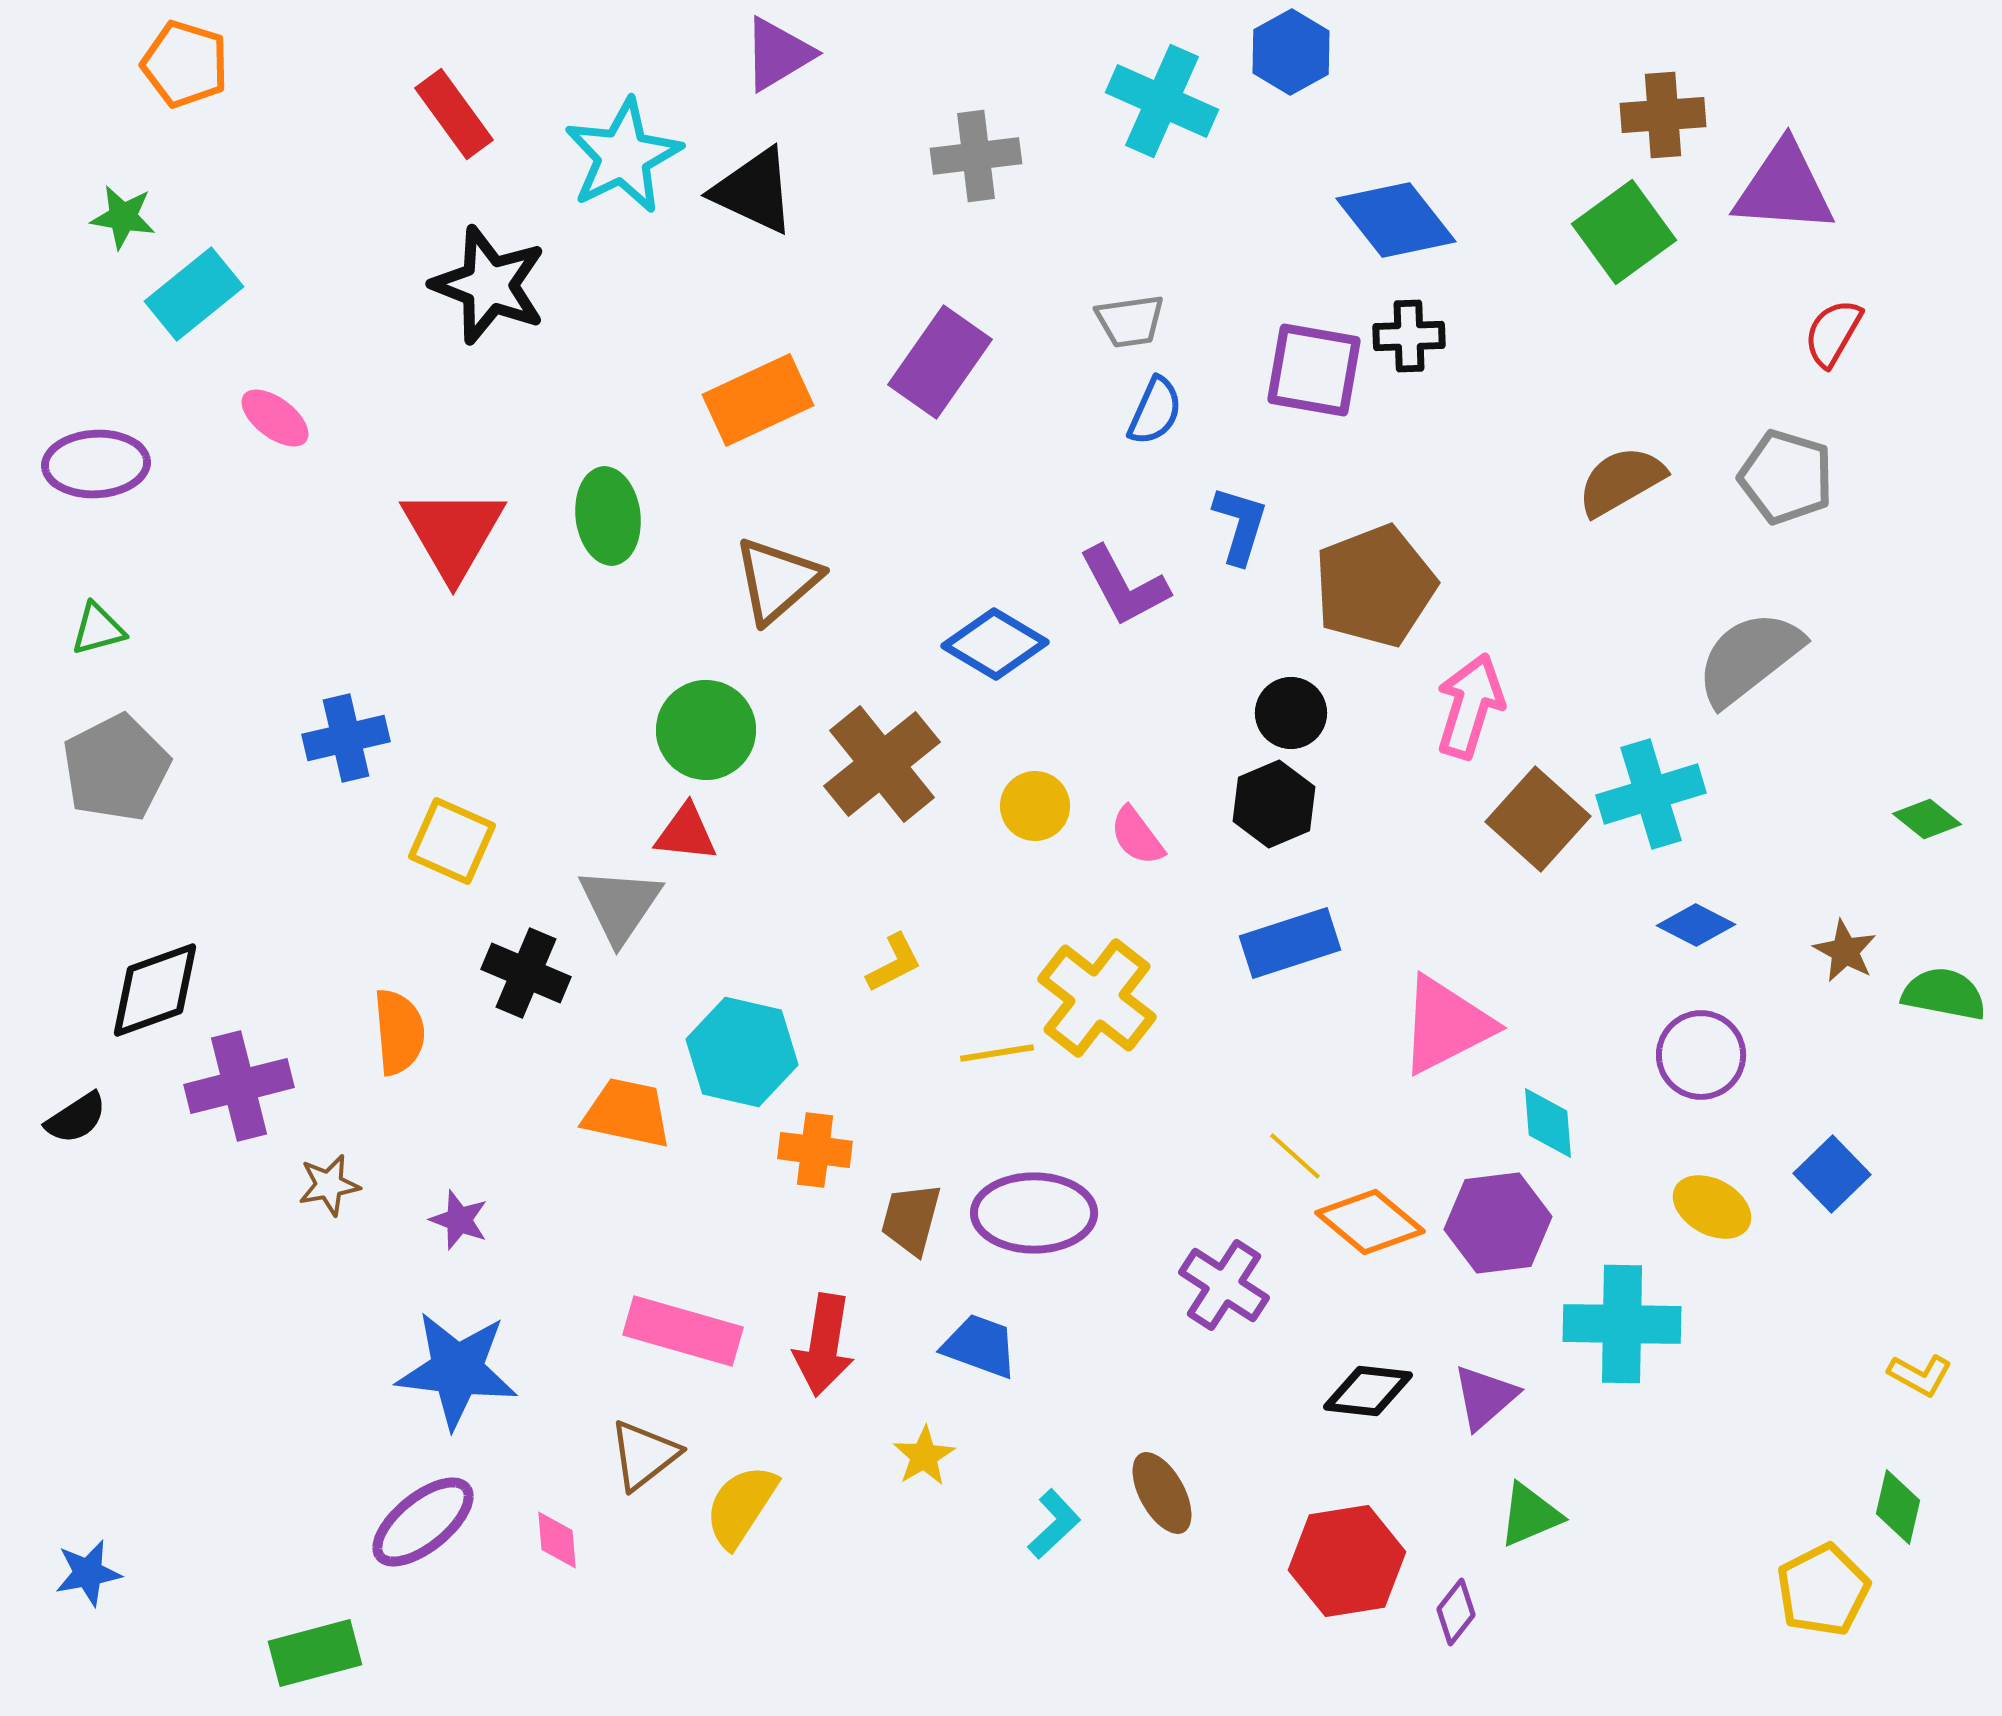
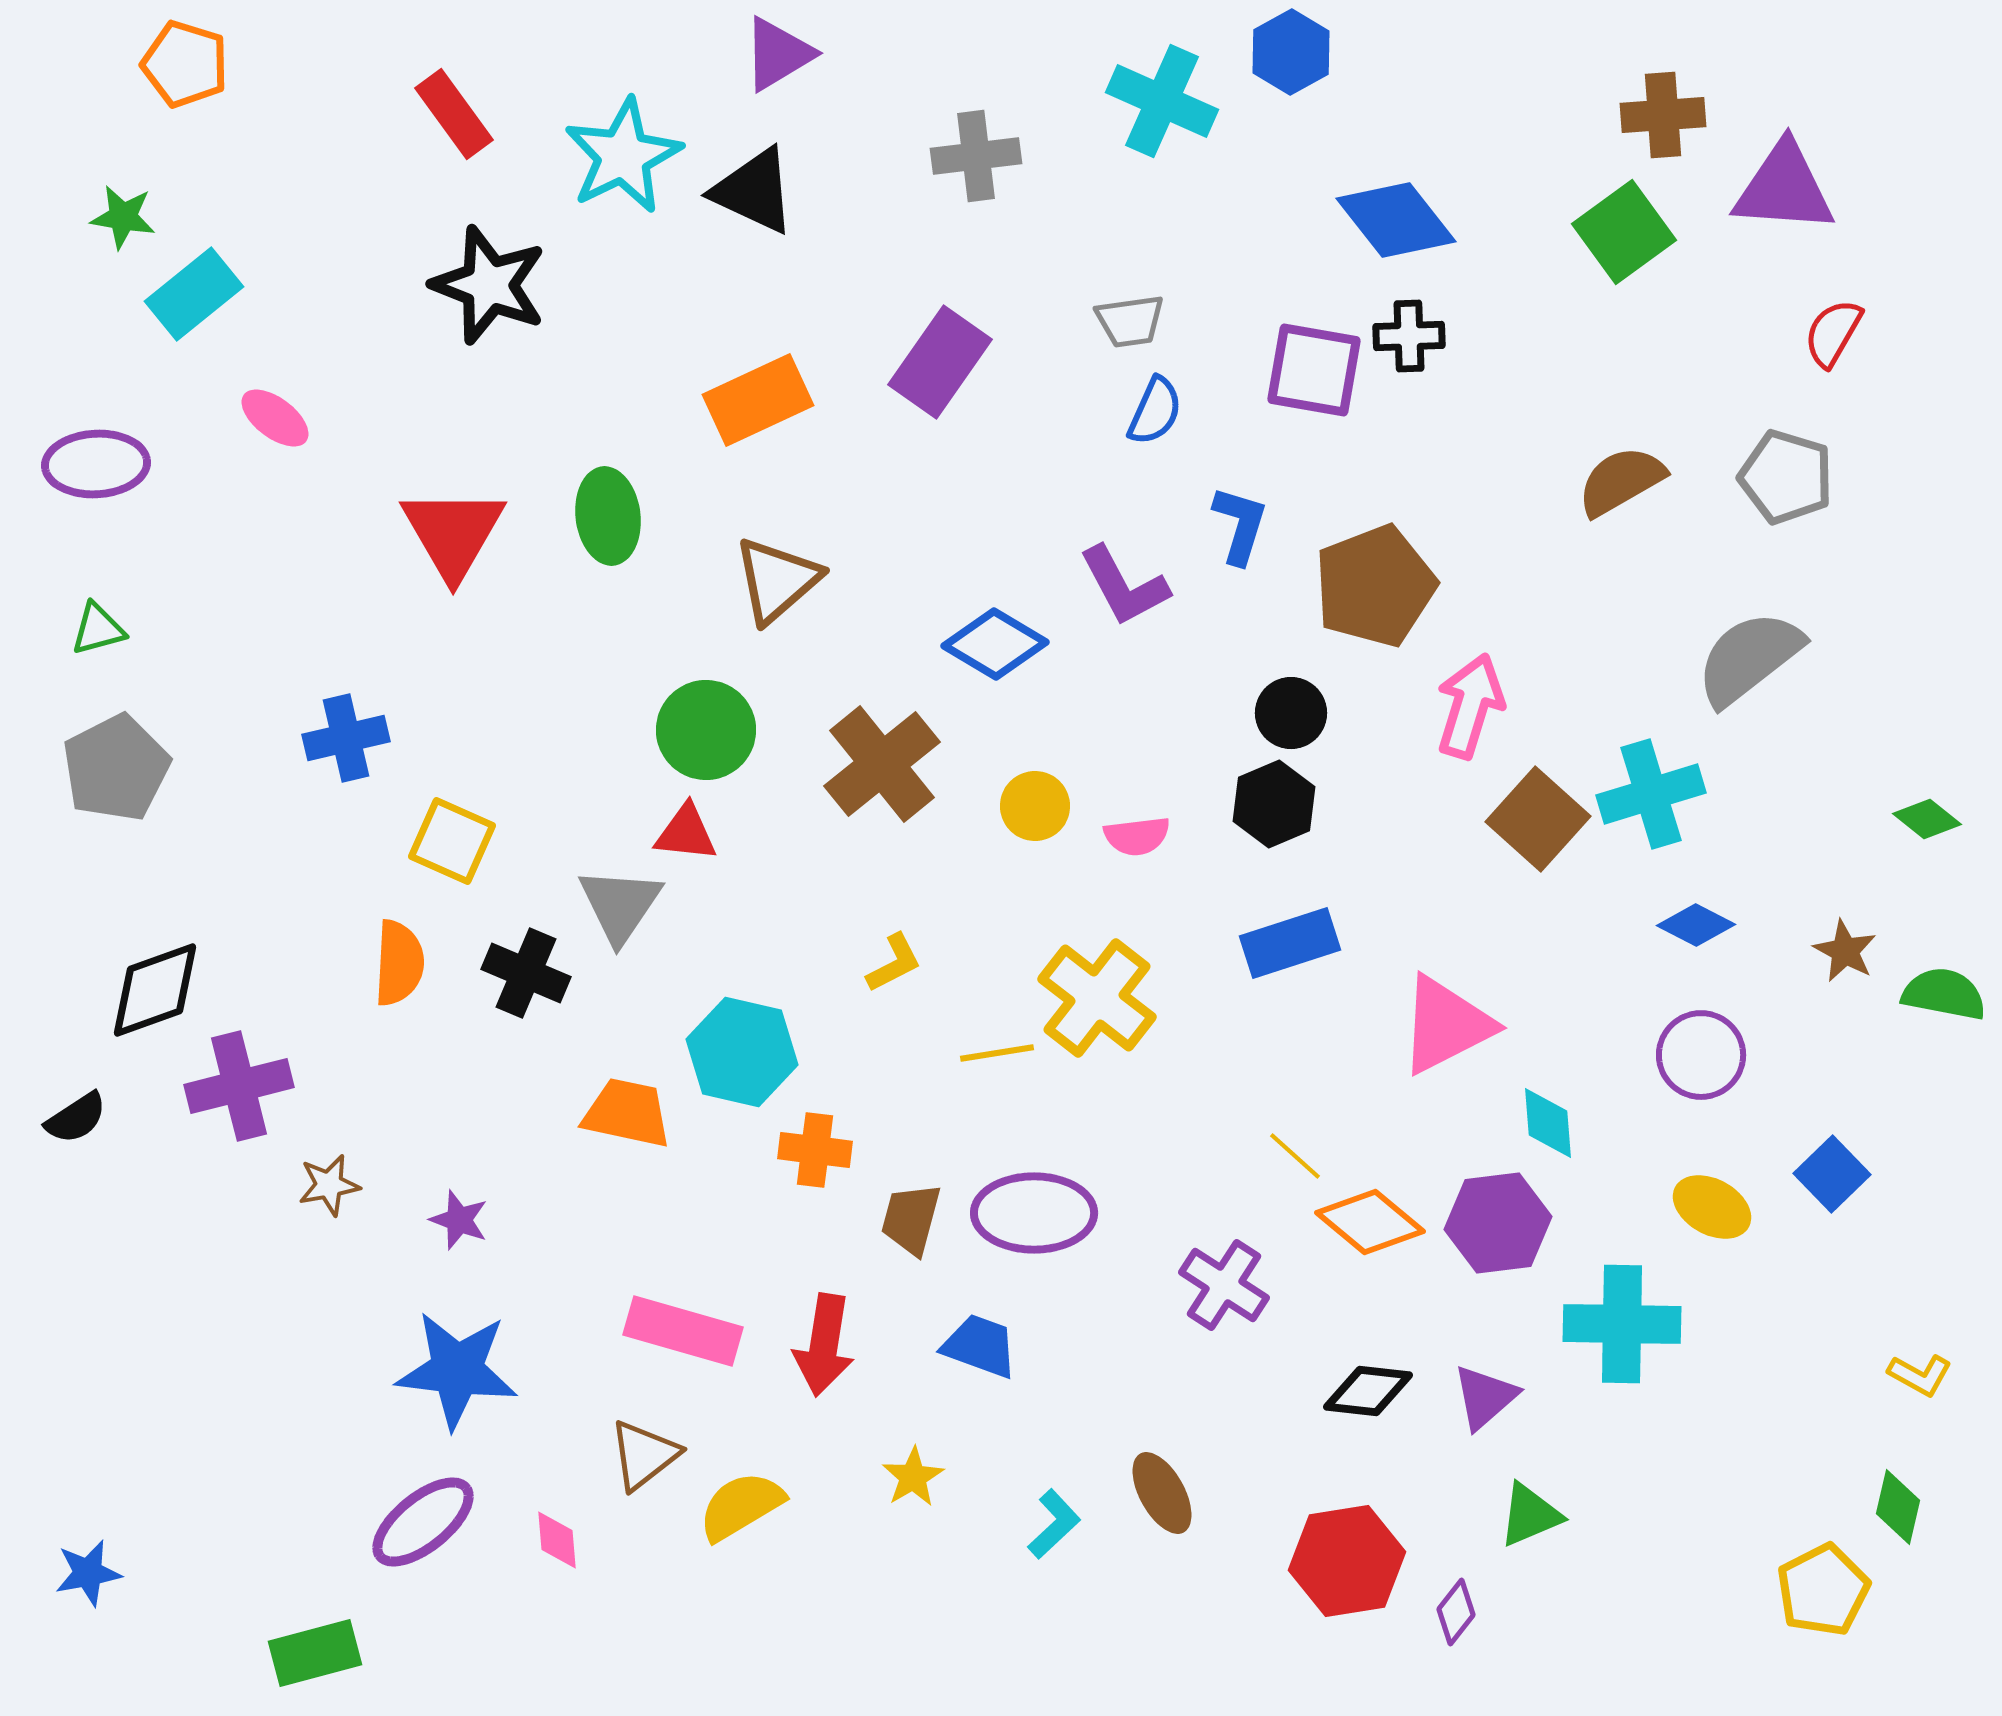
pink semicircle at (1137, 836): rotated 60 degrees counterclockwise
orange semicircle at (399, 1032): moved 69 px up; rotated 8 degrees clockwise
yellow star at (924, 1456): moved 11 px left, 21 px down
yellow semicircle at (741, 1506): rotated 26 degrees clockwise
